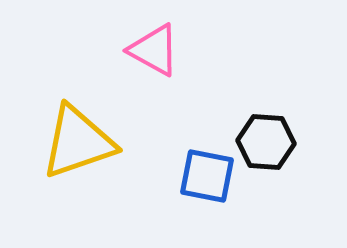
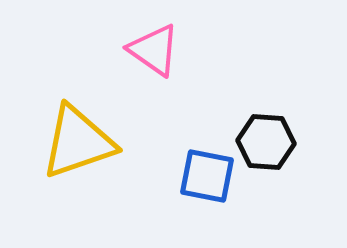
pink triangle: rotated 6 degrees clockwise
